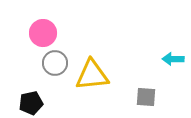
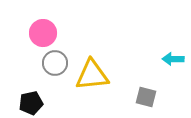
gray square: rotated 10 degrees clockwise
